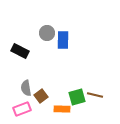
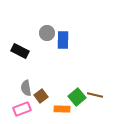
green square: rotated 24 degrees counterclockwise
